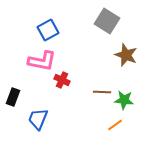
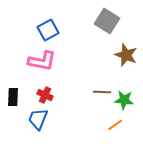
red cross: moved 17 px left, 15 px down
black rectangle: rotated 18 degrees counterclockwise
